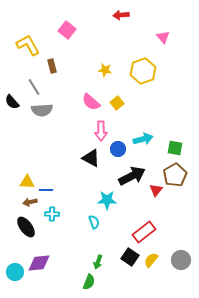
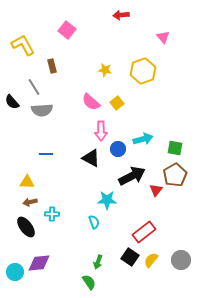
yellow L-shape: moved 5 px left
blue line: moved 36 px up
green semicircle: rotated 56 degrees counterclockwise
